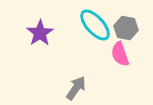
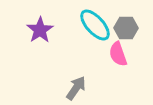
gray hexagon: rotated 10 degrees counterclockwise
purple star: moved 3 px up
pink semicircle: moved 2 px left
